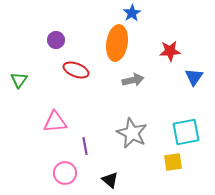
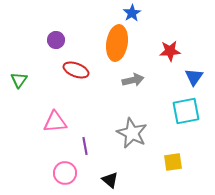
cyan square: moved 21 px up
